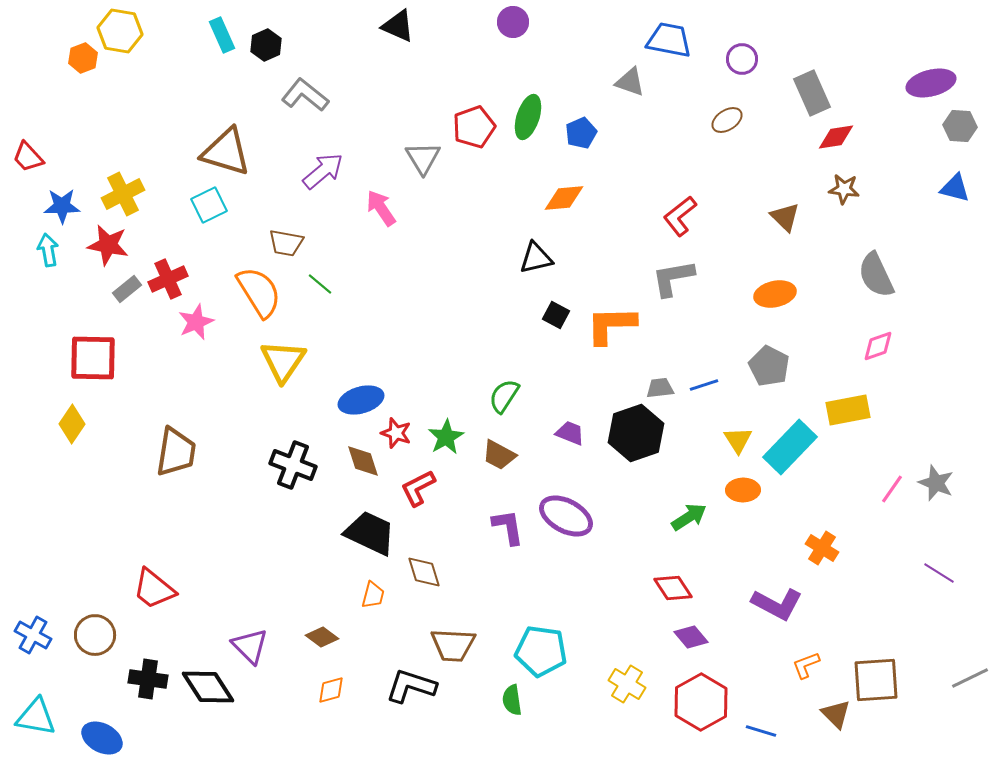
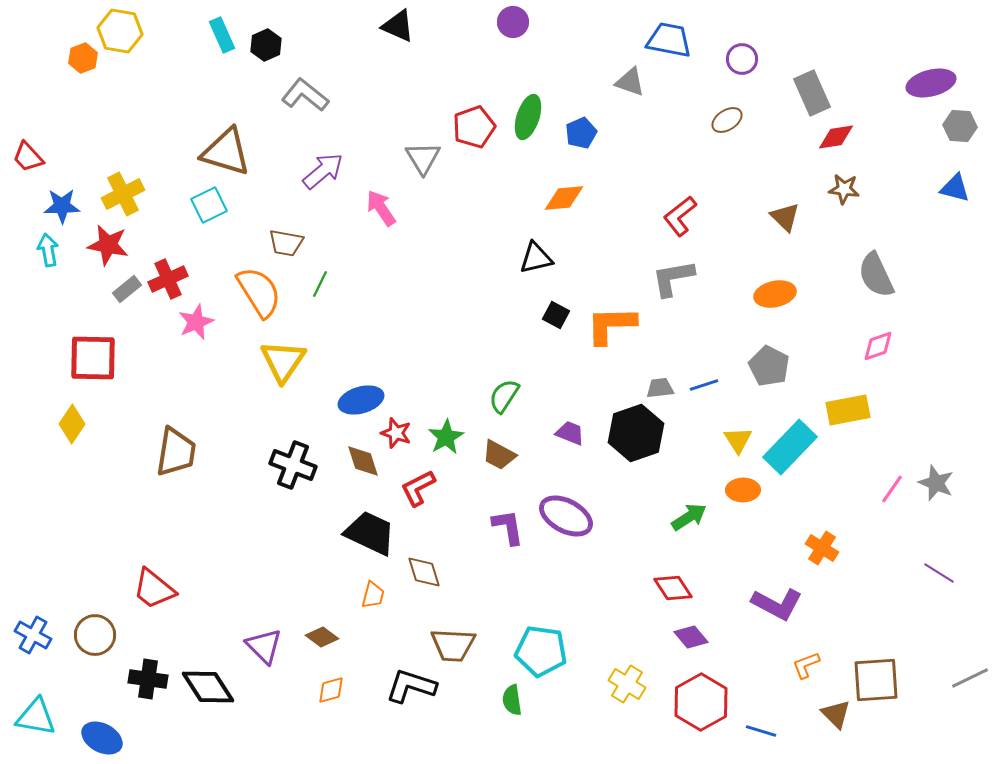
green line at (320, 284): rotated 76 degrees clockwise
purple triangle at (250, 646): moved 14 px right
